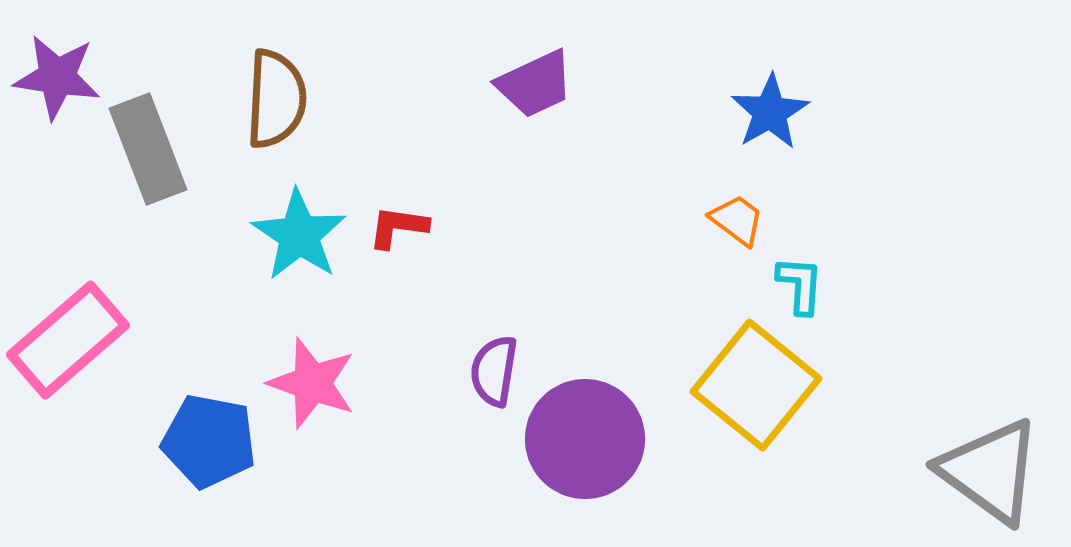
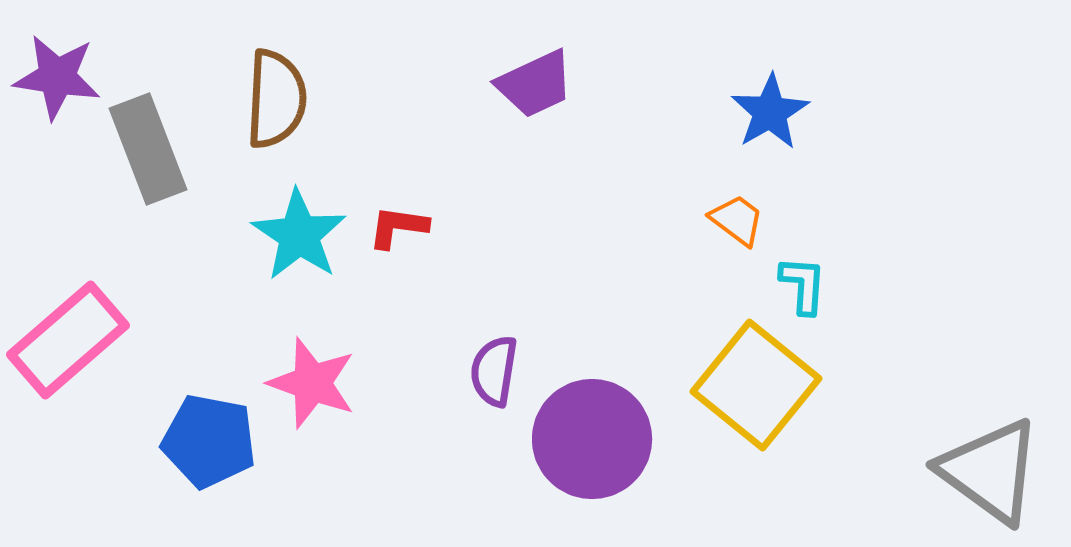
cyan L-shape: moved 3 px right
purple circle: moved 7 px right
